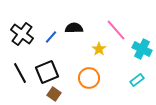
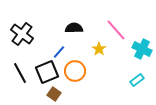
blue line: moved 8 px right, 15 px down
orange circle: moved 14 px left, 7 px up
